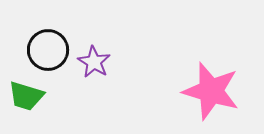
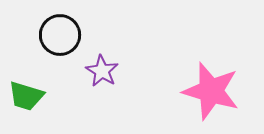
black circle: moved 12 px right, 15 px up
purple star: moved 8 px right, 9 px down
